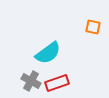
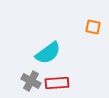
red rectangle: rotated 15 degrees clockwise
